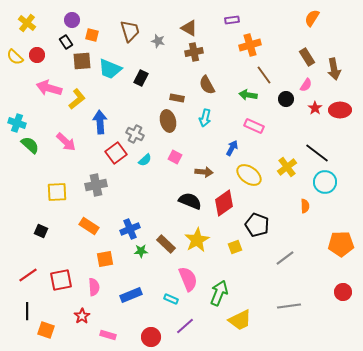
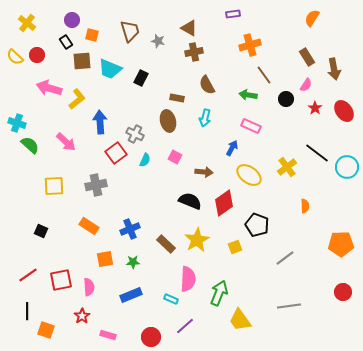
purple rectangle at (232, 20): moved 1 px right, 6 px up
red ellipse at (340, 110): moved 4 px right, 1 px down; rotated 55 degrees clockwise
pink rectangle at (254, 126): moved 3 px left
cyan semicircle at (145, 160): rotated 24 degrees counterclockwise
cyan circle at (325, 182): moved 22 px right, 15 px up
yellow square at (57, 192): moved 3 px left, 6 px up
green star at (141, 251): moved 8 px left, 11 px down
pink semicircle at (188, 279): rotated 25 degrees clockwise
pink semicircle at (94, 287): moved 5 px left
yellow trapezoid at (240, 320): rotated 80 degrees clockwise
